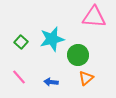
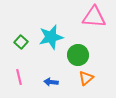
cyan star: moved 1 px left, 2 px up
pink line: rotated 28 degrees clockwise
